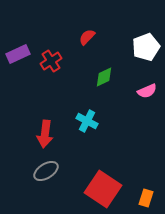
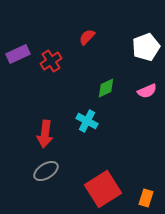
green diamond: moved 2 px right, 11 px down
red square: rotated 24 degrees clockwise
